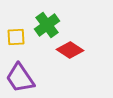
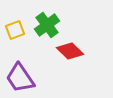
yellow square: moved 1 px left, 7 px up; rotated 18 degrees counterclockwise
red diamond: moved 1 px down; rotated 12 degrees clockwise
